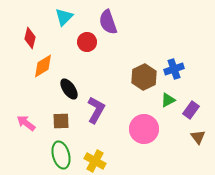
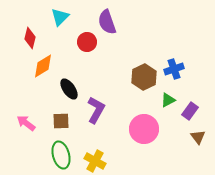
cyan triangle: moved 4 px left
purple semicircle: moved 1 px left
purple rectangle: moved 1 px left, 1 px down
